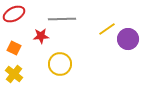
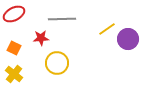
red star: moved 2 px down
yellow circle: moved 3 px left, 1 px up
